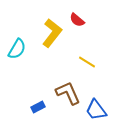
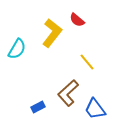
yellow line: rotated 18 degrees clockwise
brown L-shape: rotated 108 degrees counterclockwise
blue trapezoid: moved 1 px left, 1 px up
